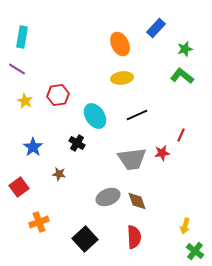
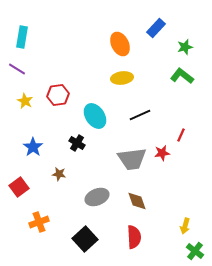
green star: moved 2 px up
black line: moved 3 px right
gray ellipse: moved 11 px left
